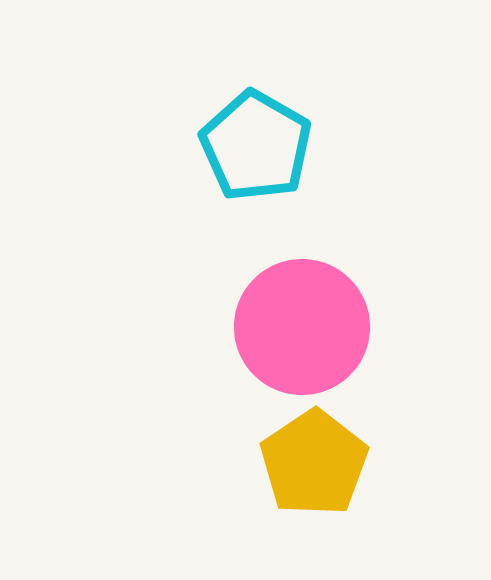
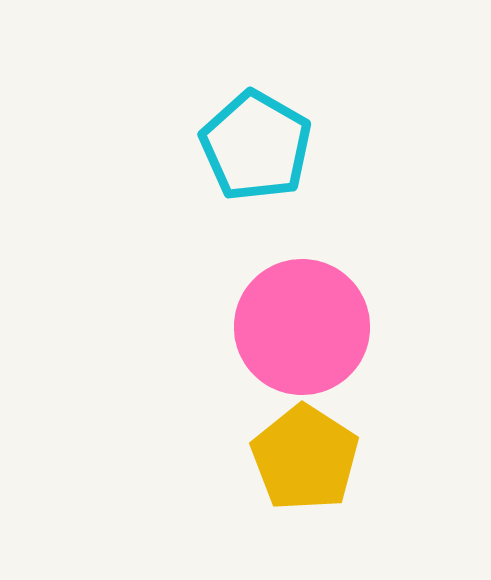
yellow pentagon: moved 9 px left, 5 px up; rotated 5 degrees counterclockwise
